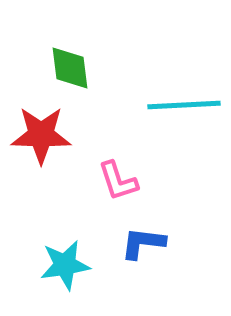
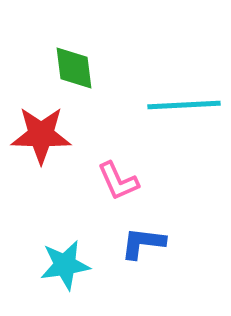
green diamond: moved 4 px right
pink L-shape: rotated 6 degrees counterclockwise
